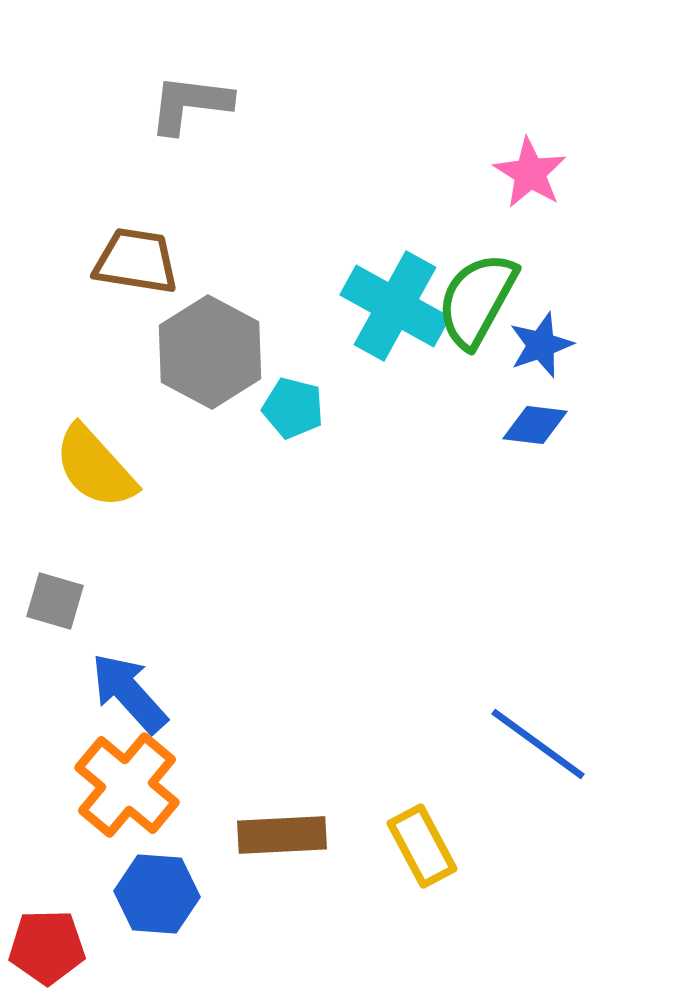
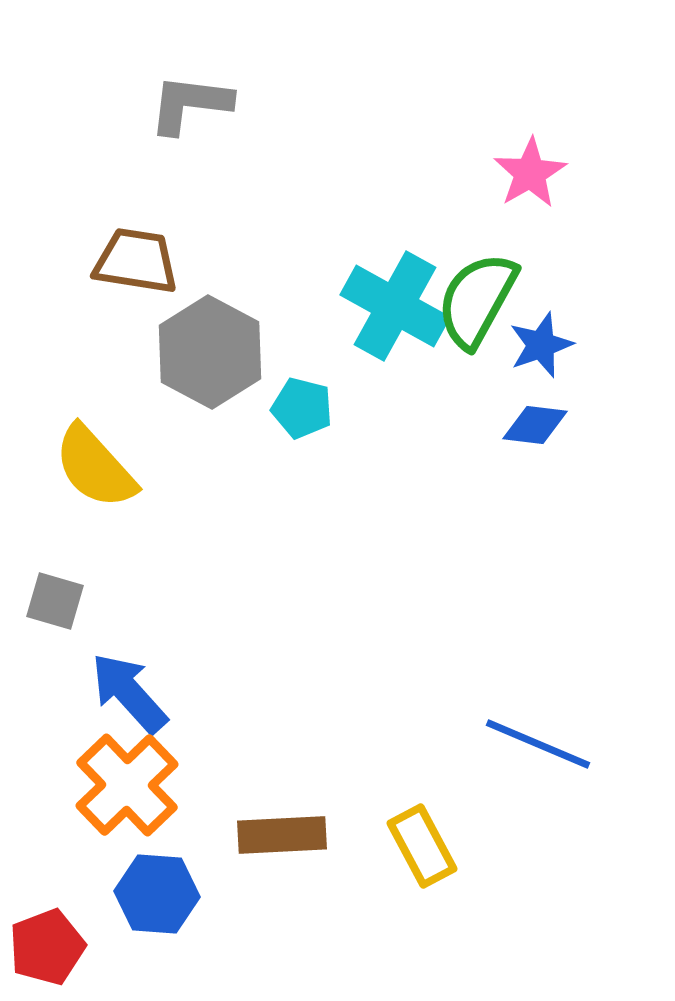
pink star: rotated 10 degrees clockwise
cyan pentagon: moved 9 px right
blue line: rotated 13 degrees counterclockwise
orange cross: rotated 6 degrees clockwise
red pentagon: rotated 20 degrees counterclockwise
